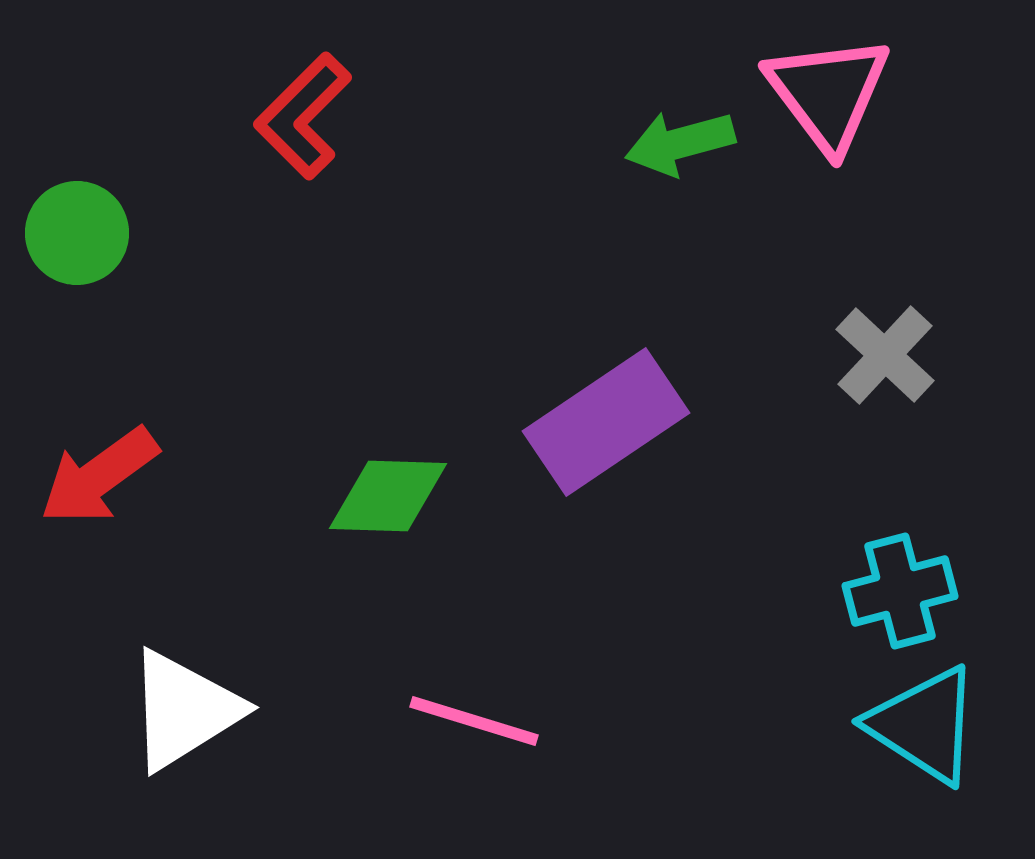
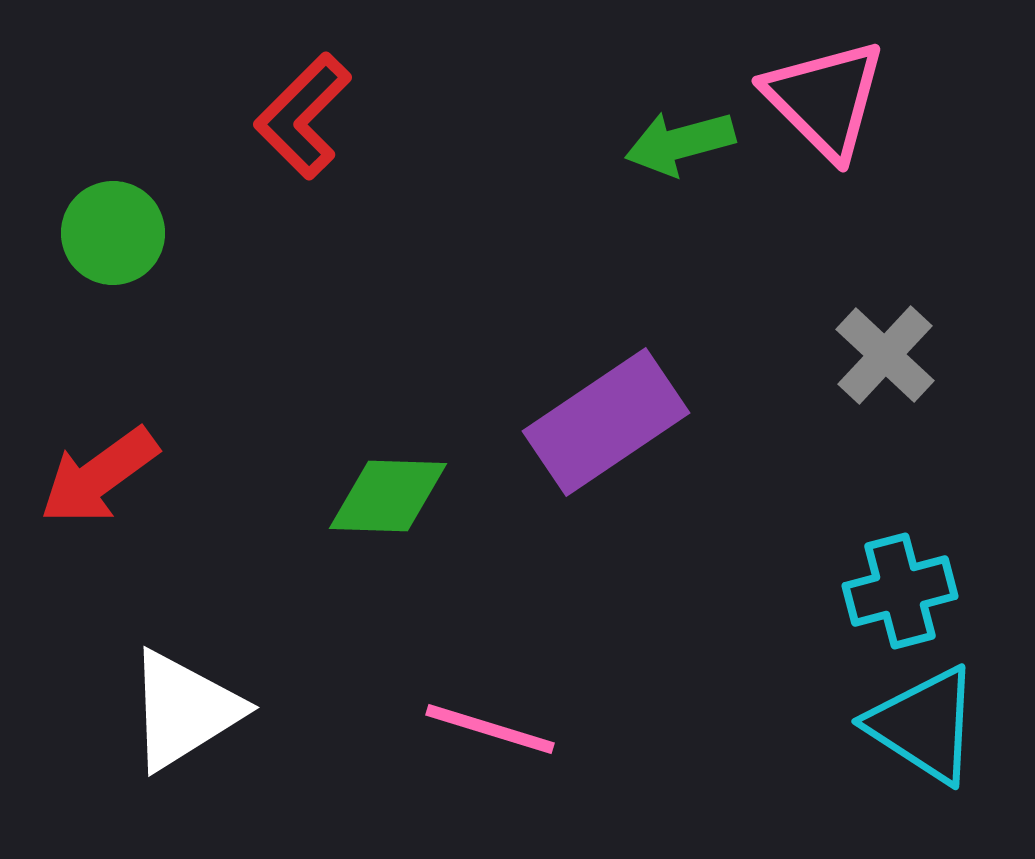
pink triangle: moved 3 px left, 6 px down; rotated 8 degrees counterclockwise
green circle: moved 36 px right
pink line: moved 16 px right, 8 px down
